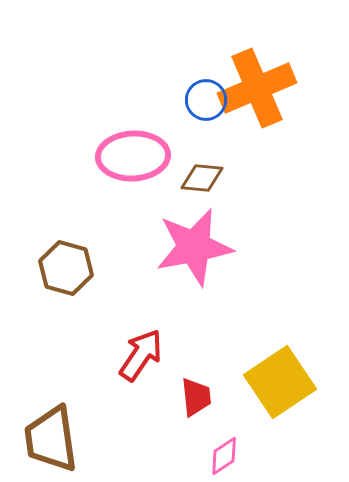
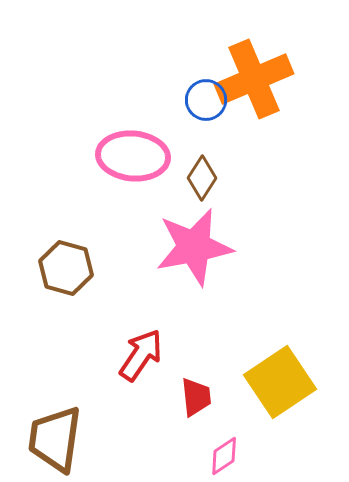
orange cross: moved 3 px left, 9 px up
pink ellipse: rotated 8 degrees clockwise
brown diamond: rotated 63 degrees counterclockwise
brown trapezoid: moved 4 px right; rotated 16 degrees clockwise
